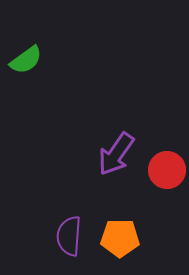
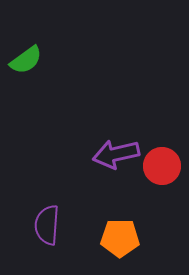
purple arrow: rotated 42 degrees clockwise
red circle: moved 5 px left, 4 px up
purple semicircle: moved 22 px left, 11 px up
